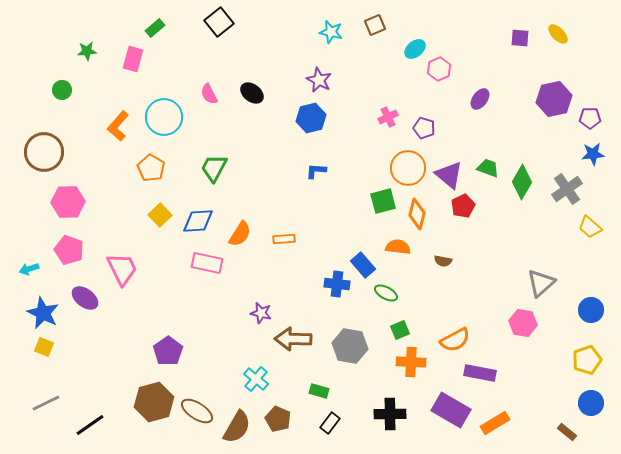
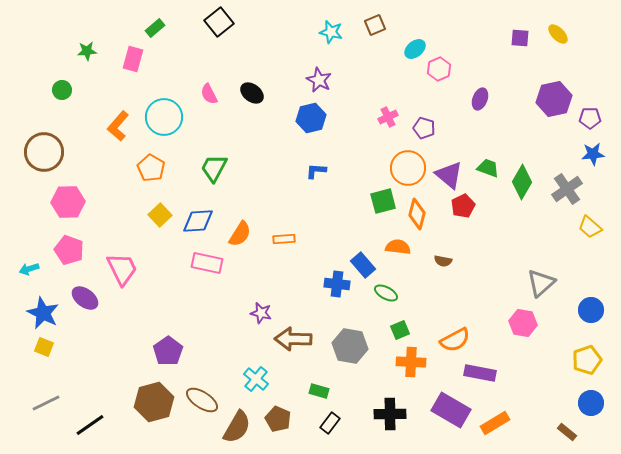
purple ellipse at (480, 99): rotated 15 degrees counterclockwise
brown ellipse at (197, 411): moved 5 px right, 11 px up
